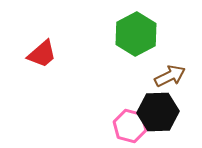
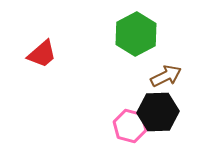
brown arrow: moved 4 px left
